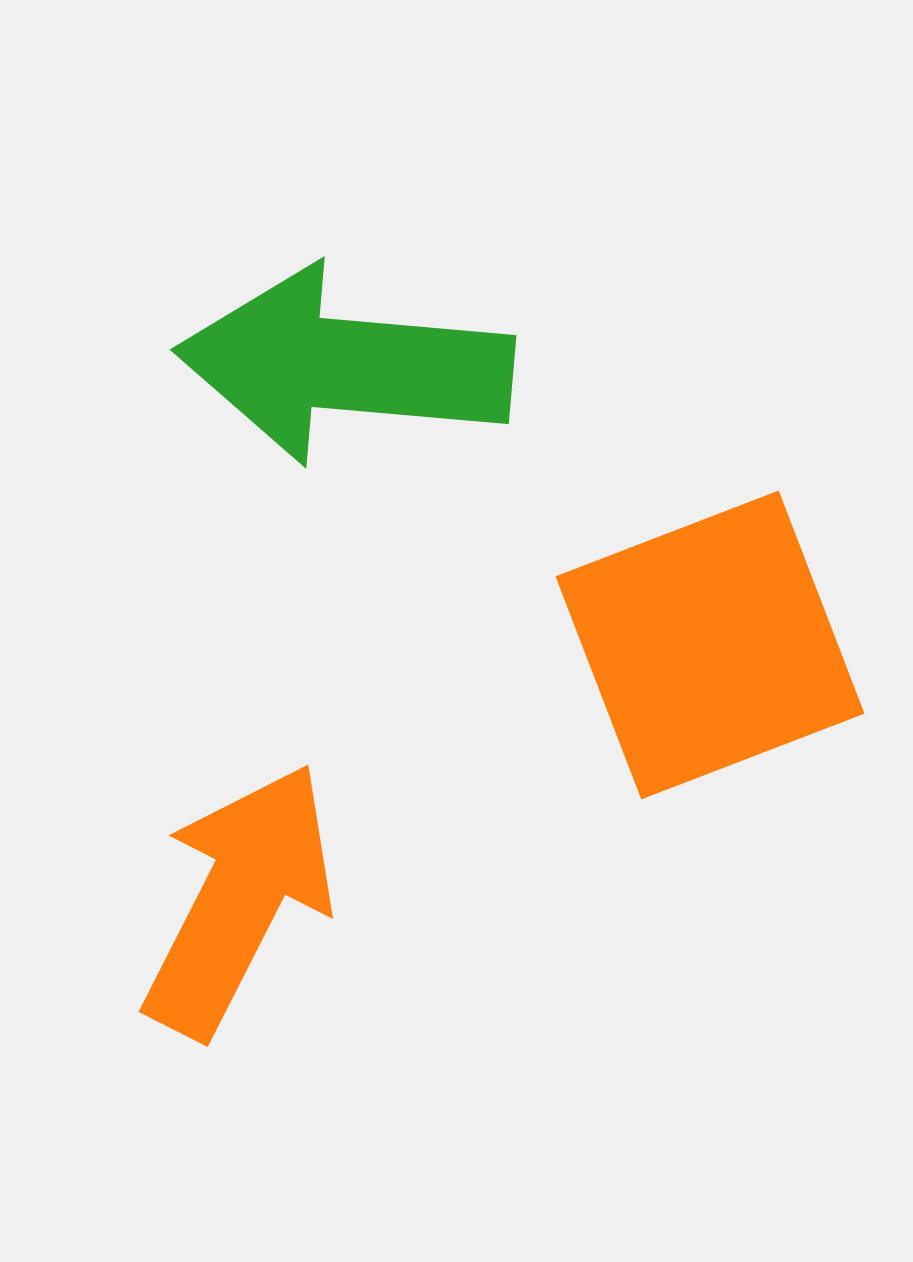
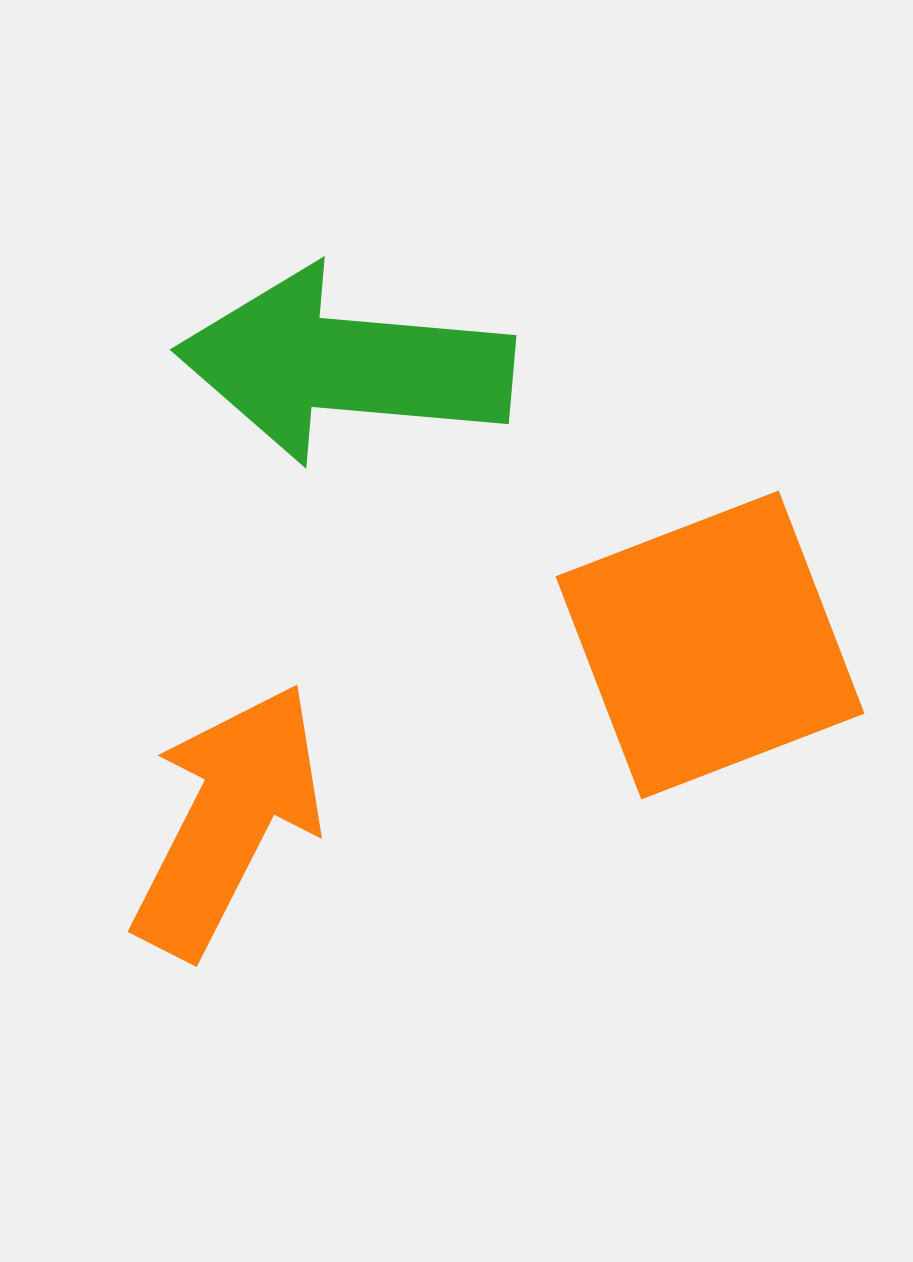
orange arrow: moved 11 px left, 80 px up
